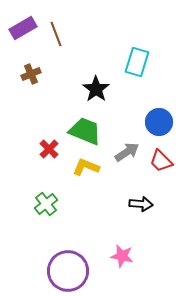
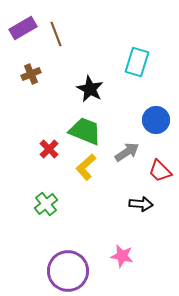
black star: moved 6 px left; rotated 8 degrees counterclockwise
blue circle: moved 3 px left, 2 px up
red trapezoid: moved 1 px left, 10 px down
yellow L-shape: rotated 64 degrees counterclockwise
